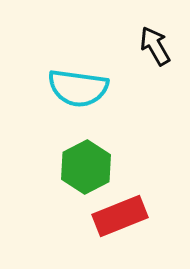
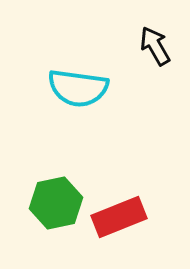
green hexagon: moved 30 px left, 36 px down; rotated 15 degrees clockwise
red rectangle: moved 1 px left, 1 px down
